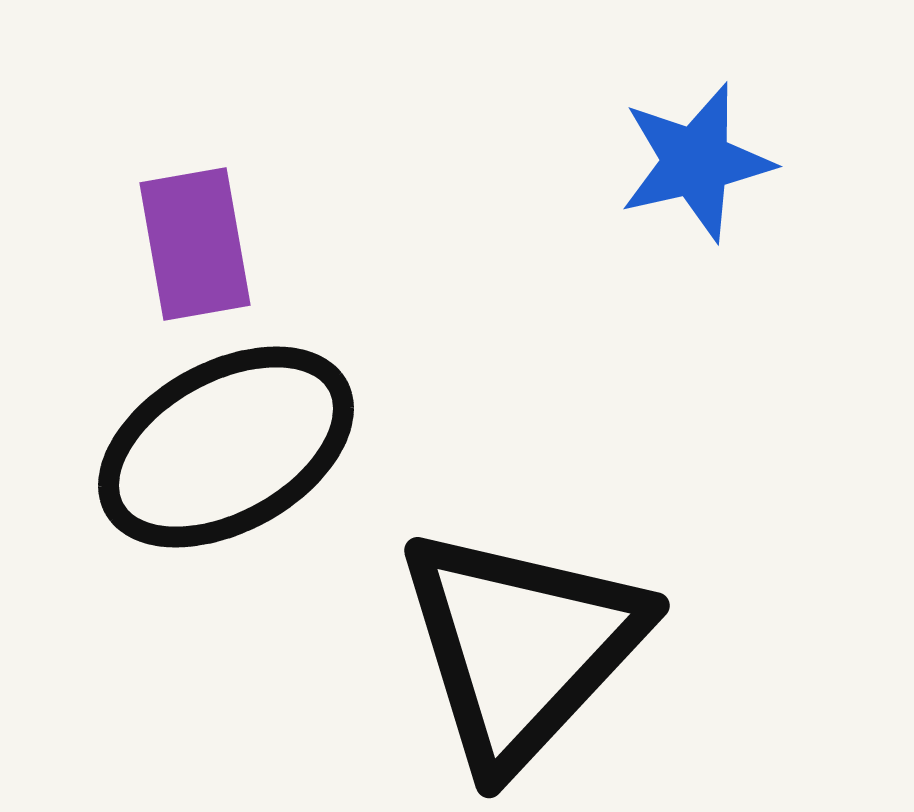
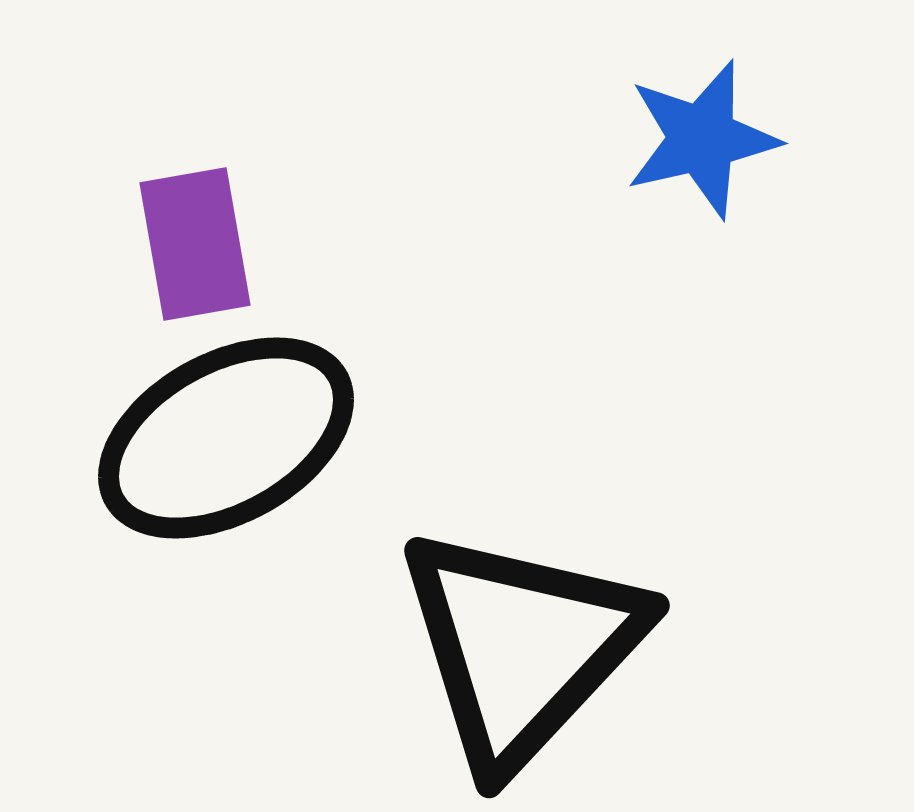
blue star: moved 6 px right, 23 px up
black ellipse: moved 9 px up
